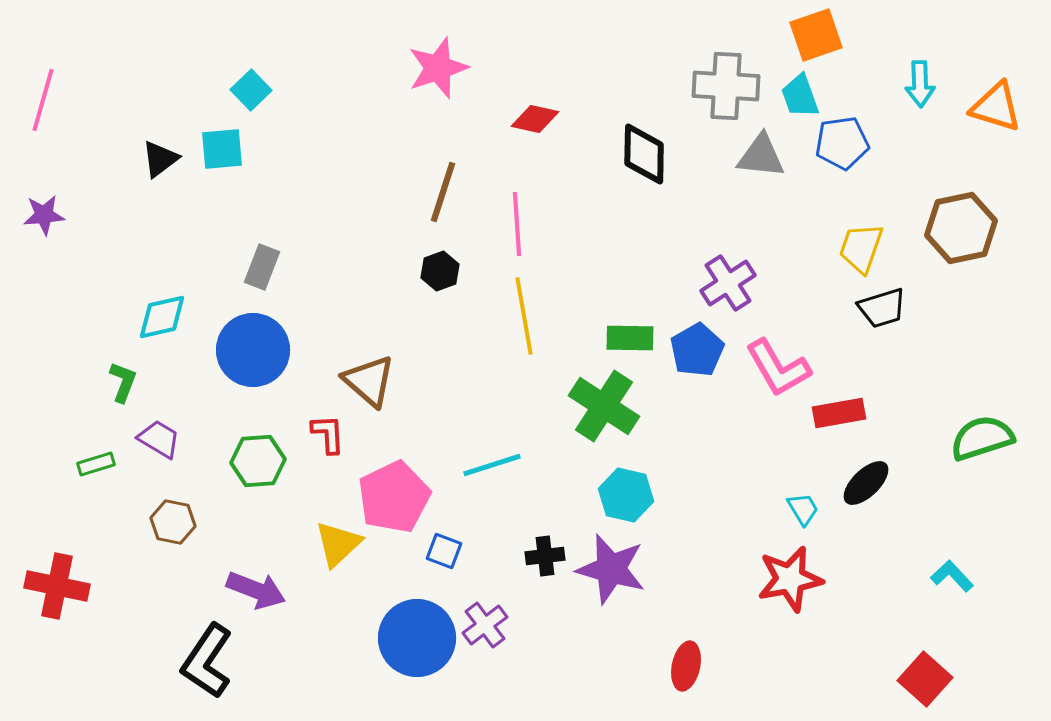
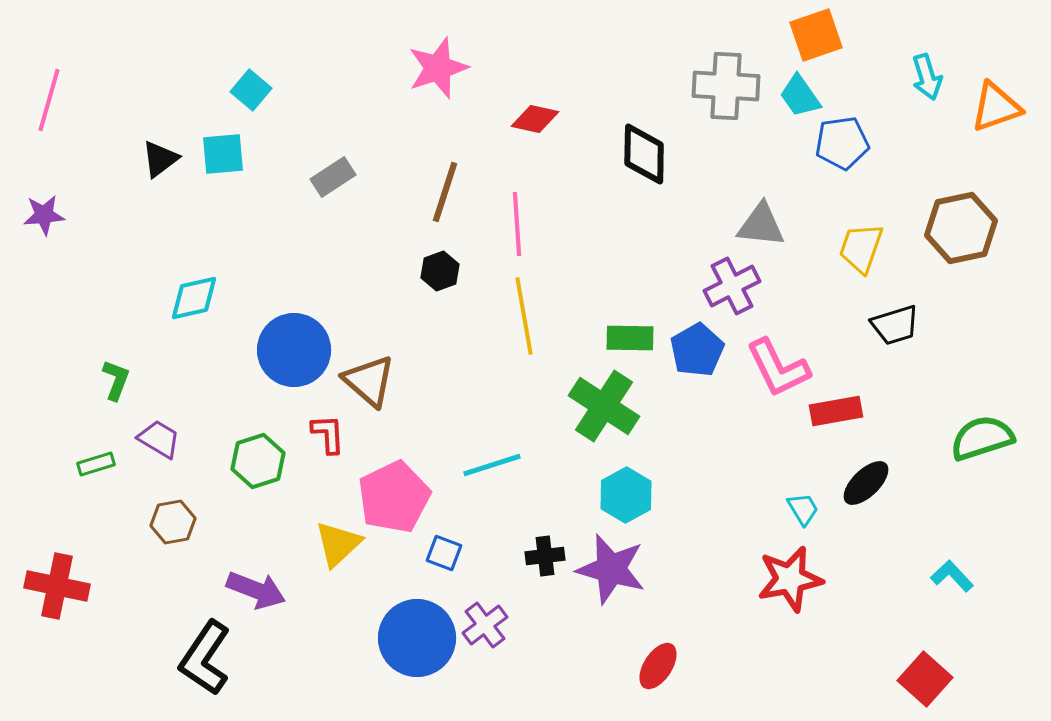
cyan arrow at (920, 84): moved 7 px right, 7 px up; rotated 15 degrees counterclockwise
cyan square at (251, 90): rotated 6 degrees counterclockwise
cyan trapezoid at (800, 96): rotated 15 degrees counterclockwise
pink line at (43, 100): moved 6 px right
orange triangle at (996, 107): rotated 36 degrees counterclockwise
cyan square at (222, 149): moved 1 px right, 5 px down
gray triangle at (761, 156): moved 69 px down
brown line at (443, 192): moved 2 px right
gray rectangle at (262, 267): moved 71 px right, 90 px up; rotated 36 degrees clockwise
purple cross at (728, 283): moved 4 px right, 3 px down; rotated 6 degrees clockwise
black trapezoid at (882, 308): moved 13 px right, 17 px down
cyan diamond at (162, 317): moved 32 px right, 19 px up
blue circle at (253, 350): moved 41 px right
pink L-shape at (778, 368): rotated 4 degrees clockwise
green L-shape at (123, 382): moved 7 px left, 2 px up
red rectangle at (839, 413): moved 3 px left, 2 px up
green hexagon at (258, 461): rotated 14 degrees counterclockwise
cyan hexagon at (626, 495): rotated 18 degrees clockwise
brown hexagon at (173, 522): rotated 21 degrees counterclockwise
blue square at (444, 551): moved 2 px down
black L-shape at (207, 661): moved 2 px left, 3 px up
red ellipse at (686, 666): moved 28 px left; rotated 21 degrees clockwise
